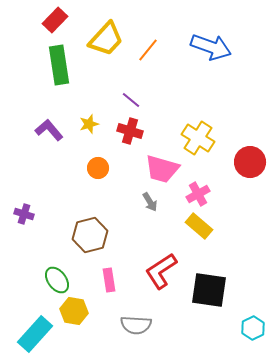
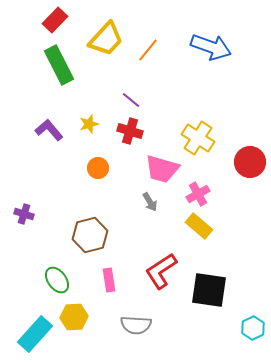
green rectangle: rotated 18 degrees counterclockwise
yellow hexagon: moved 6 px down; rotated 12 degrees counterclockwise
